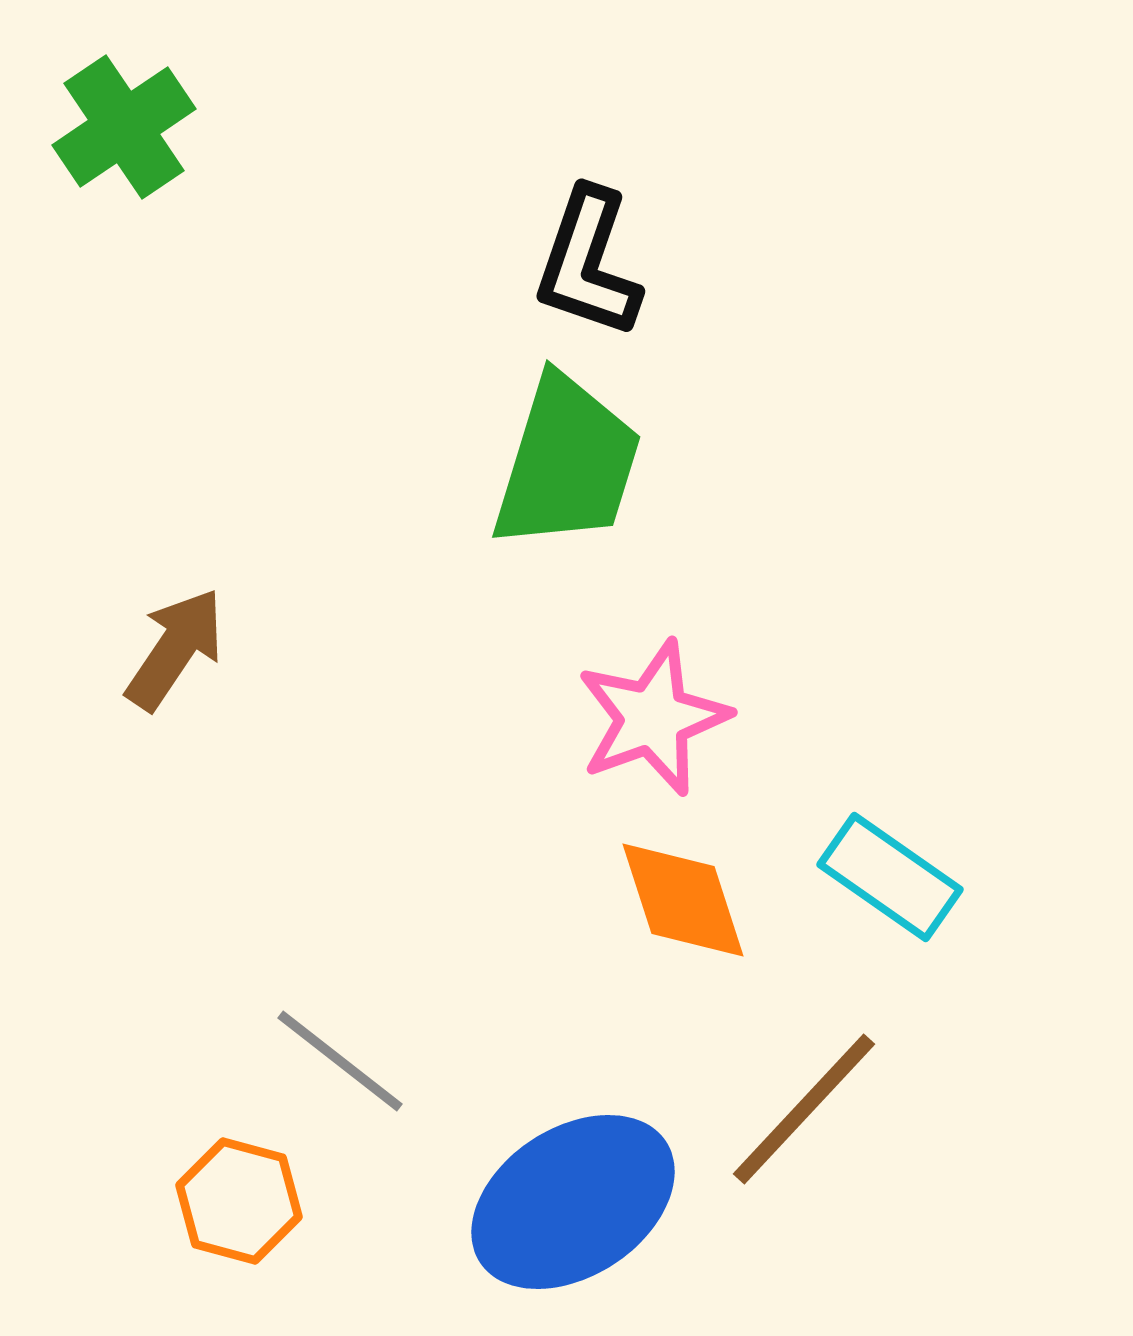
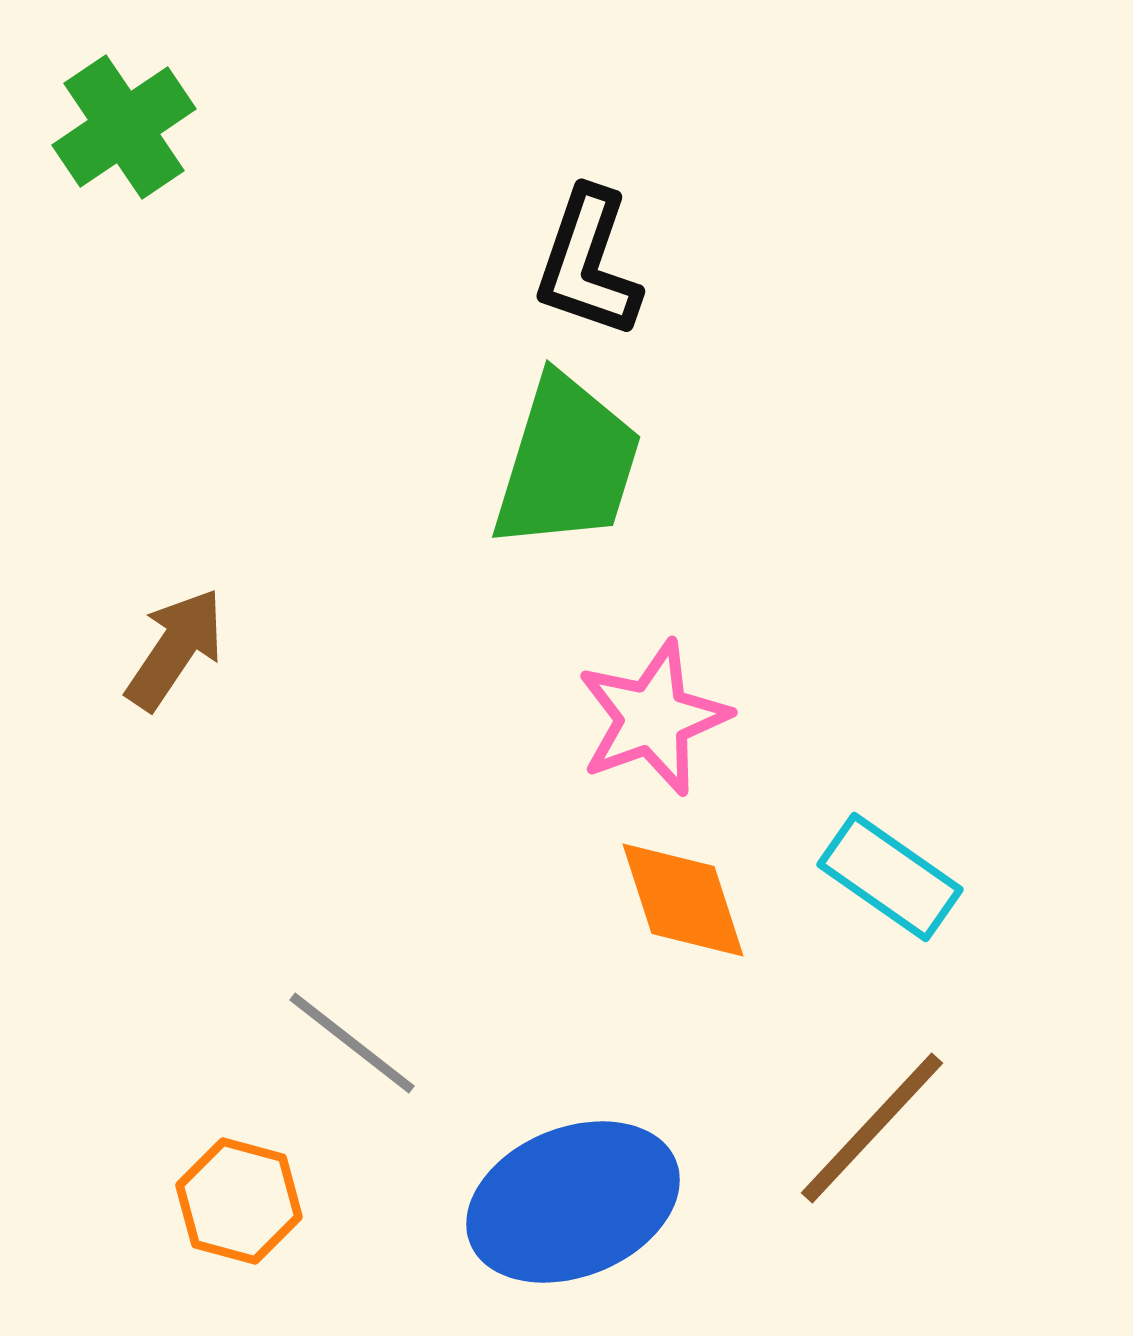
gray line: moved 12 px right, 18 px up
brown line: moved 68 px right, 19 px down
blue ellipse: rotated 11 degrees clockwise
